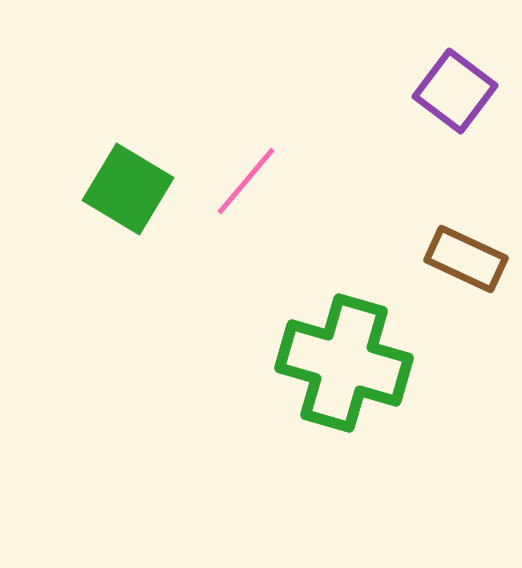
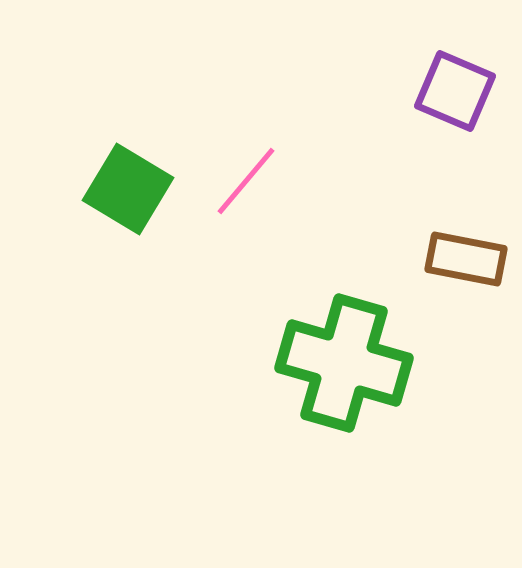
purple square: rotated 14 degrees counterclockwise
brown rectangle: rotated 14 degrees counterclockwise
